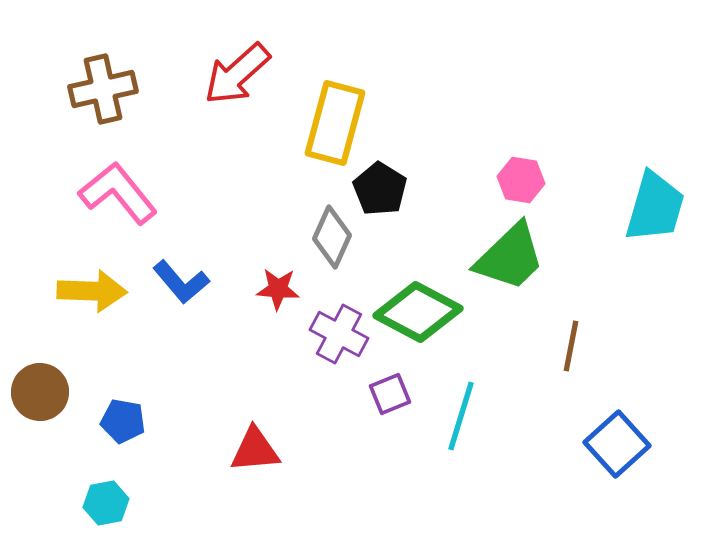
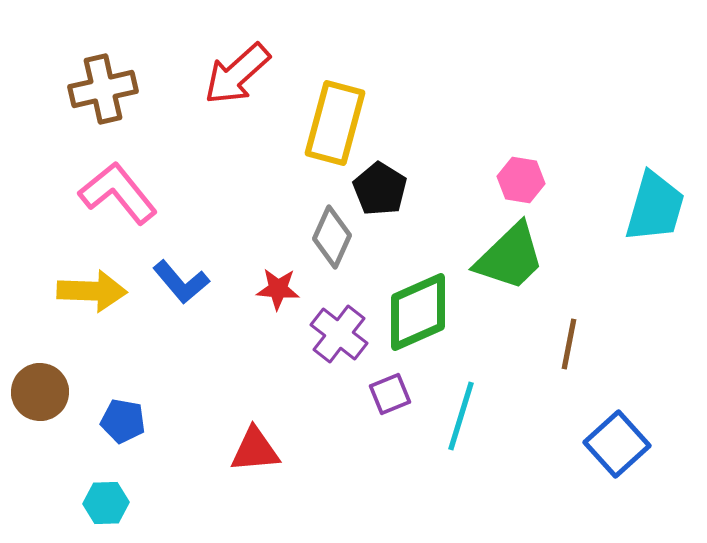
green diamond: rotated 52 degrees counterclockwise
purple cross: rotated 10 degrees clockwise
brown line: moved 2 px left, 2 px up
cyan hexagon: rotated 9 degrees clockwise
